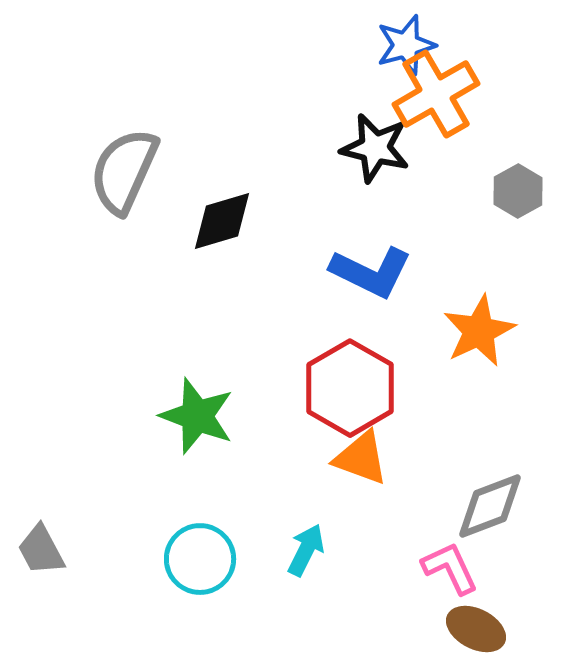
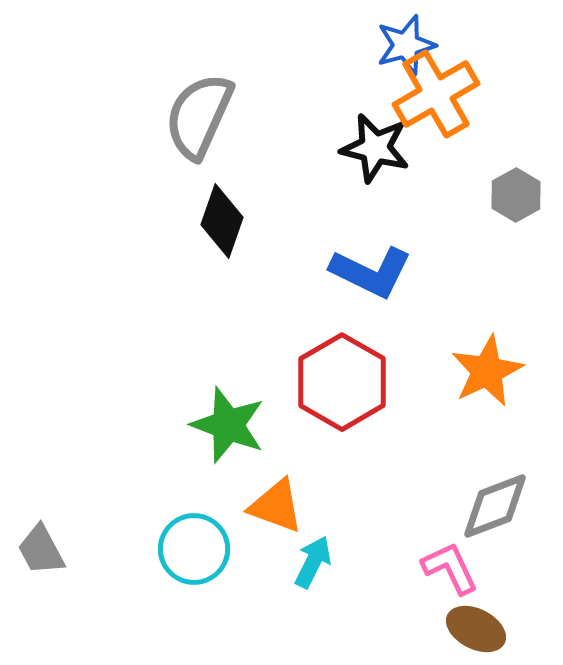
gray semicircle: moved 75 px right, 55 px up
gray hexagon: moved 2 px left, 4 px down
black diamond: rotated 54 degrees counterclockwise
orange star: moved 8 px right, 40 px down
red hexagon: moved 8 px left, 6 px up
green star: moved 31 px right, 9 px down
orange triangle: moved 85 px left, 48 px down
gray diamond: moved 5 px right
cyan arrow: moved 7 px right, 12 px down
cyan circle: moved 6 px left, 10 px up
